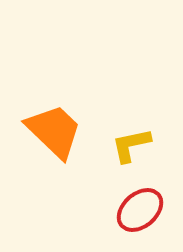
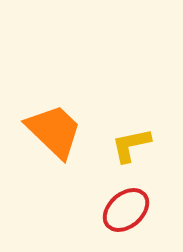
red ellipse: moved 14 px left
